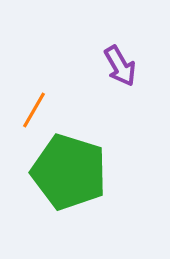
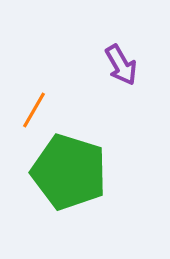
purple arrow: moved 1 px right, 1 px up
